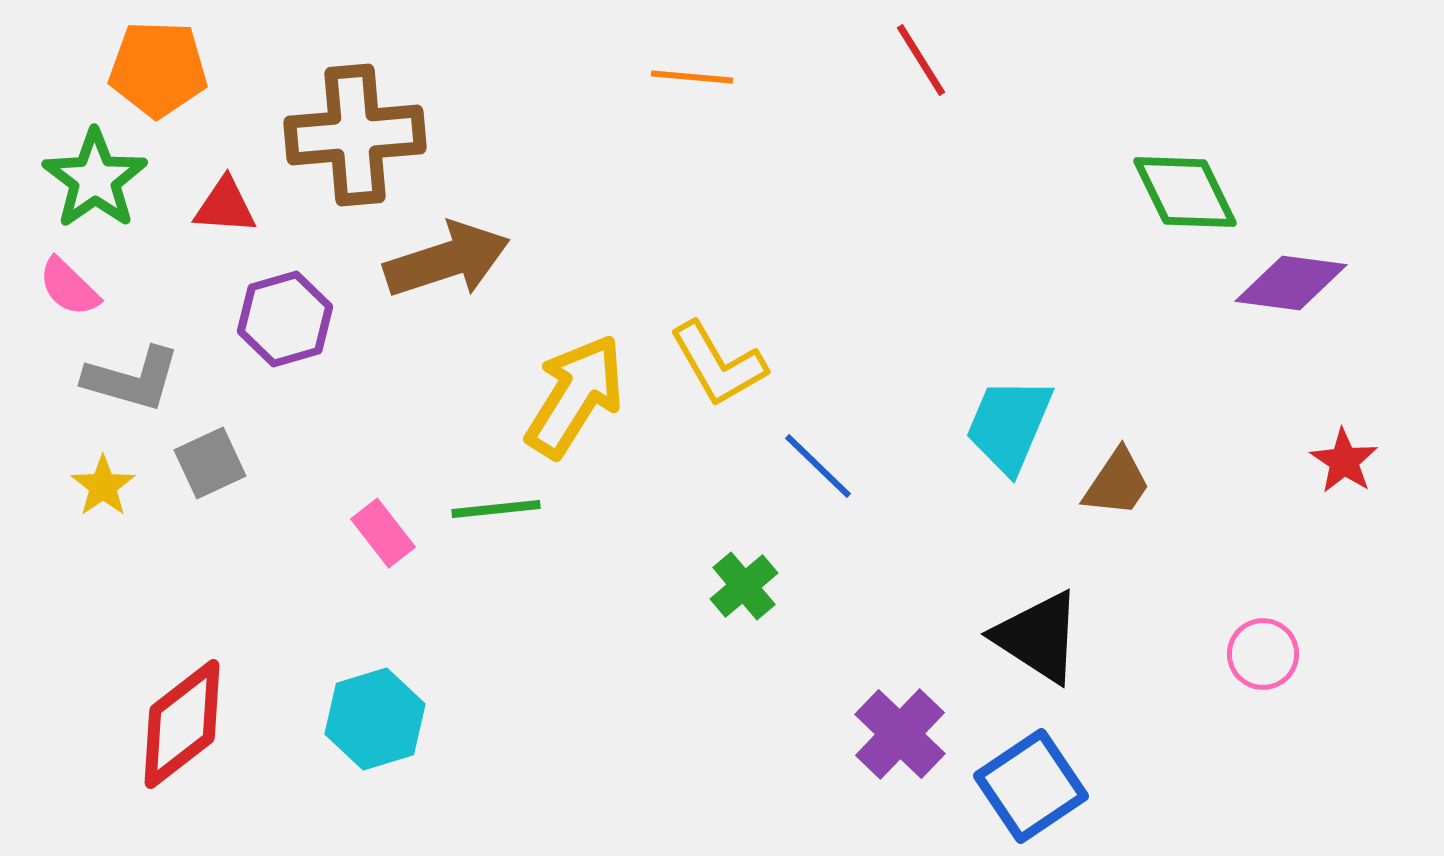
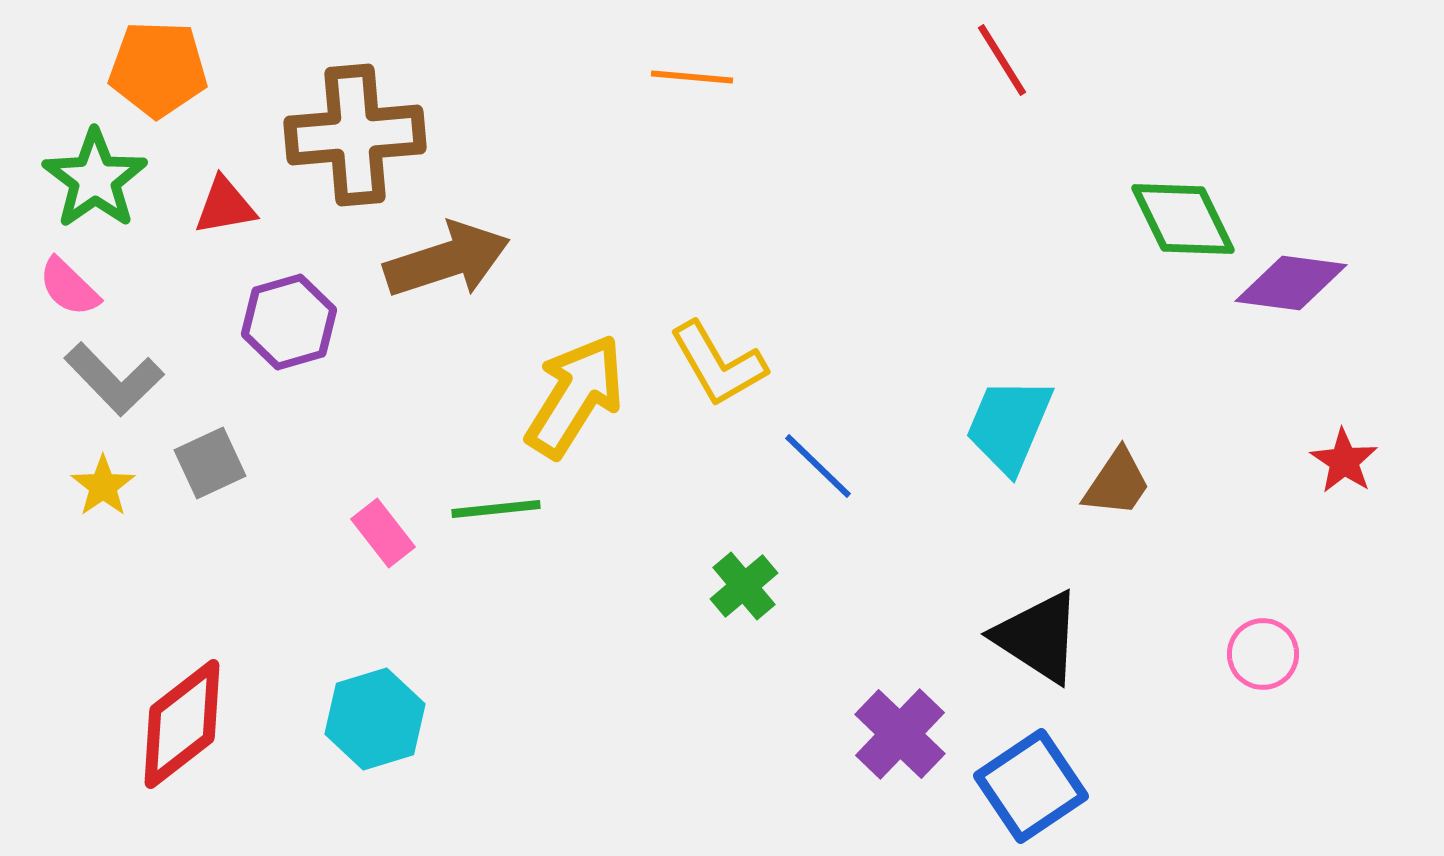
red line: moved 81 px right
green diamond: moved 2 px left, 27 px down
red triangle: rotated 14 degrees counterclockwise
purple hexagon: moved 4 px right, 3 px down
gray L-shape: moved 18 px left; rotated 30 degrees clockwise
